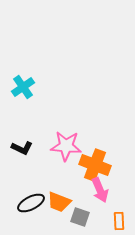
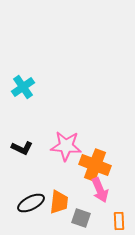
orange trapezoid: rotated 105 degrees counterclockwise
gray square: moved 1 px right, 1 px down
